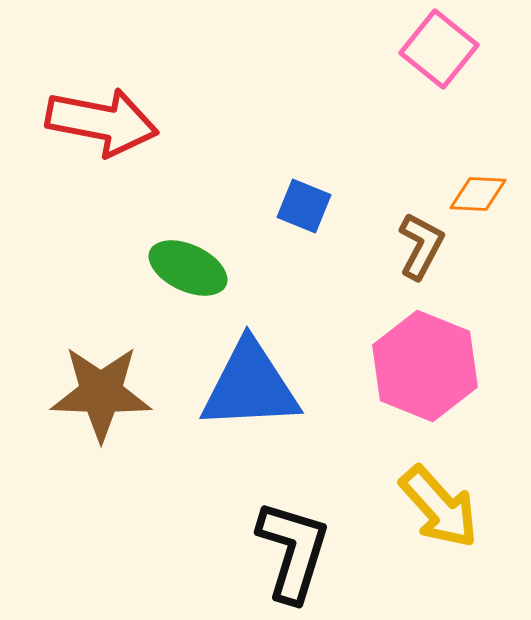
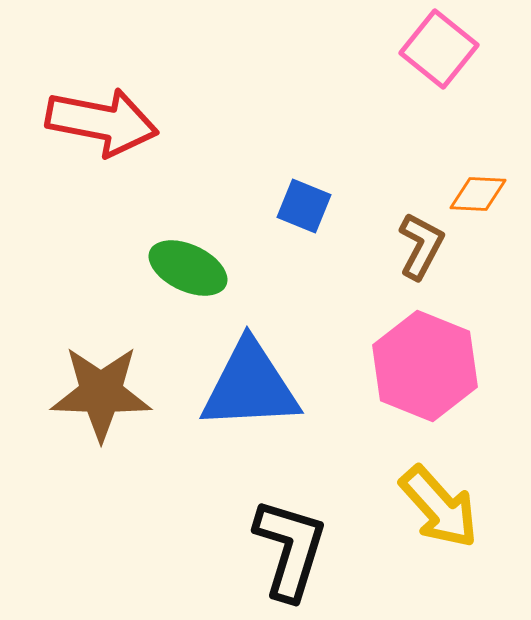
black L-shape: moved 3 px left, 2 px up
